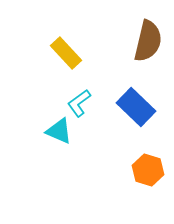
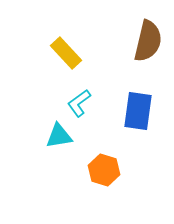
blue rectangle: moved 2 px right, 4 px down; rotated 54 degrees clockwise
cyan triangle: moved 5 px down; rotated 32 degrees counterclockwise
orange hexagon: moved 44 px left
